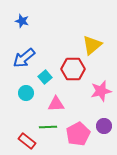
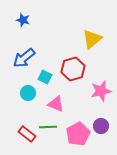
blue star: moved 1 px right, 1 px up
yellow triangle: moved 6 px up
red hexagon: rotated 15 degrees counterclockwise
cyan square: rotated 24 degrees counterclockwise
cyan circle: moved 2 px right
pink triangle: rotated 24 degrees clockwise
purple circle: moved 3 px left
red rectangle: moved 7 px up
